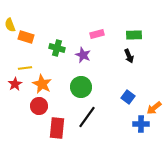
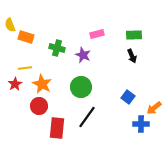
black arrow: moved 3 px right
